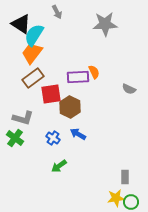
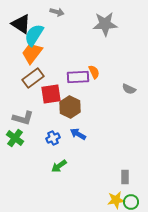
gray arrow: rotated 48 degrees counterclockwise
blue cross: rotated 32 degrees clockwise
yellow star: moved 2 px down
